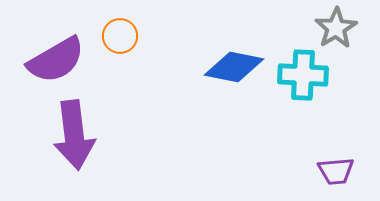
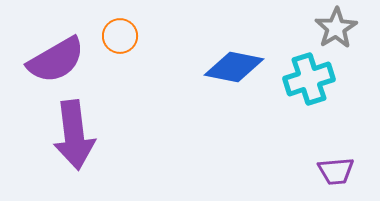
cyan cross: moved 6 px right, 4 px down; rotated 21 degrees counterclockwise
